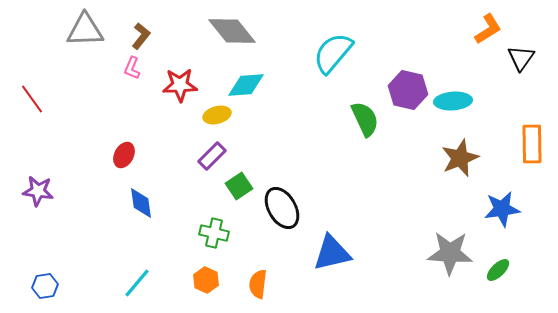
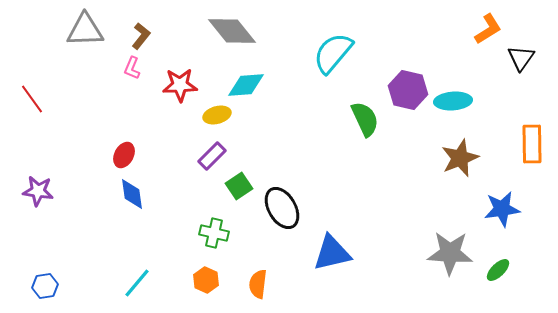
blue diamond: moved 9 px left, 9 px up
